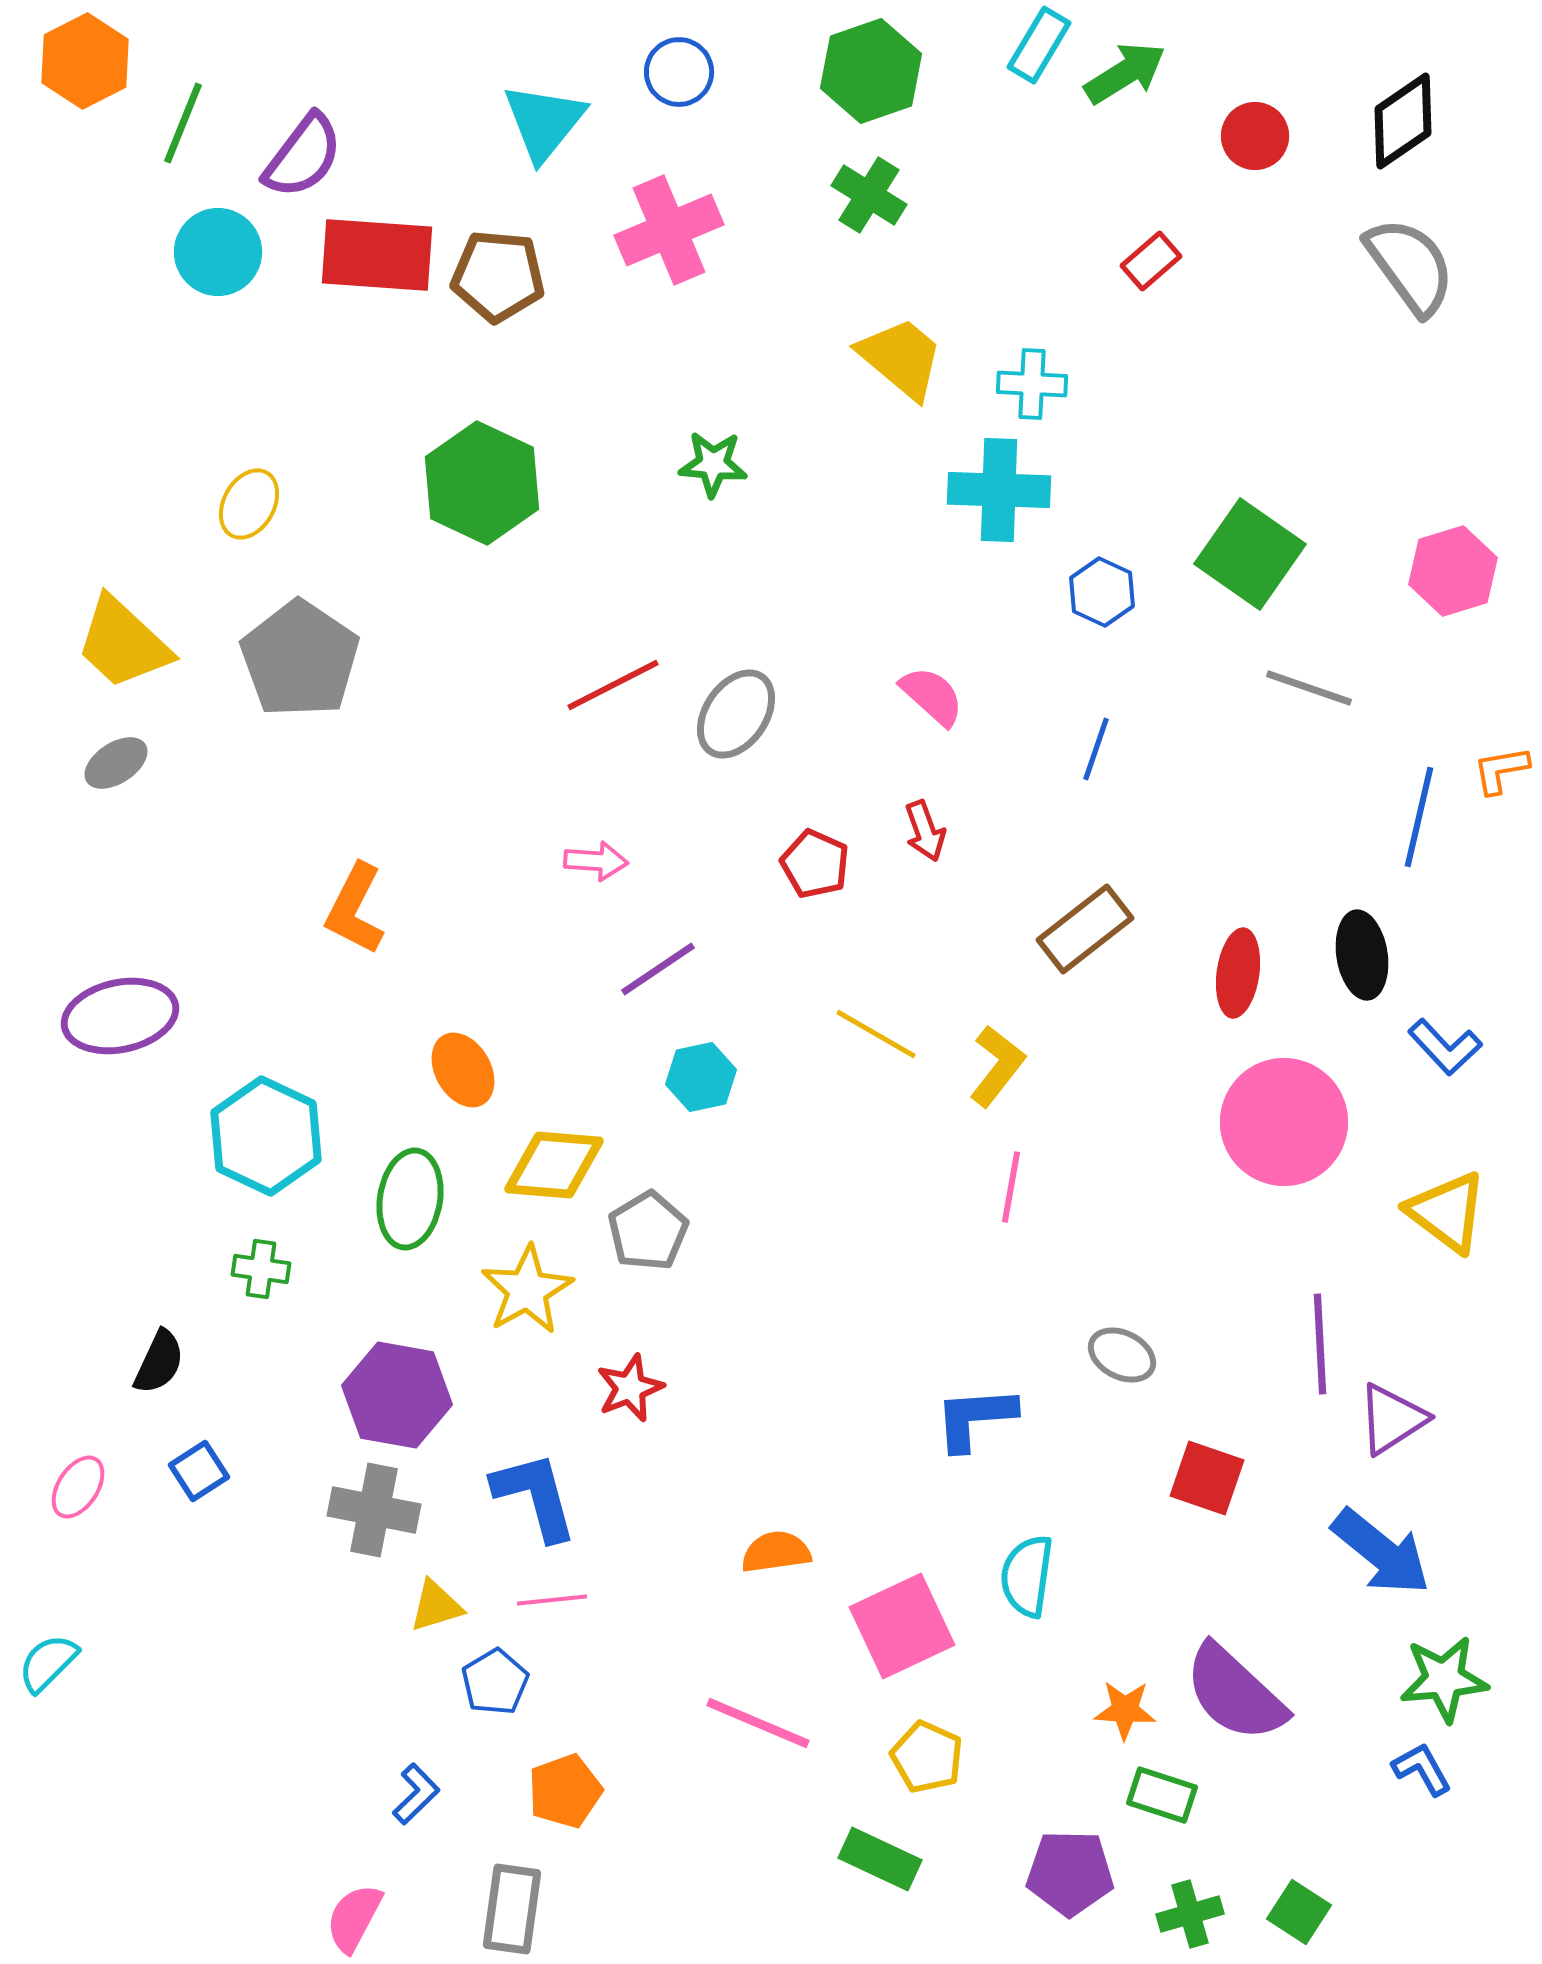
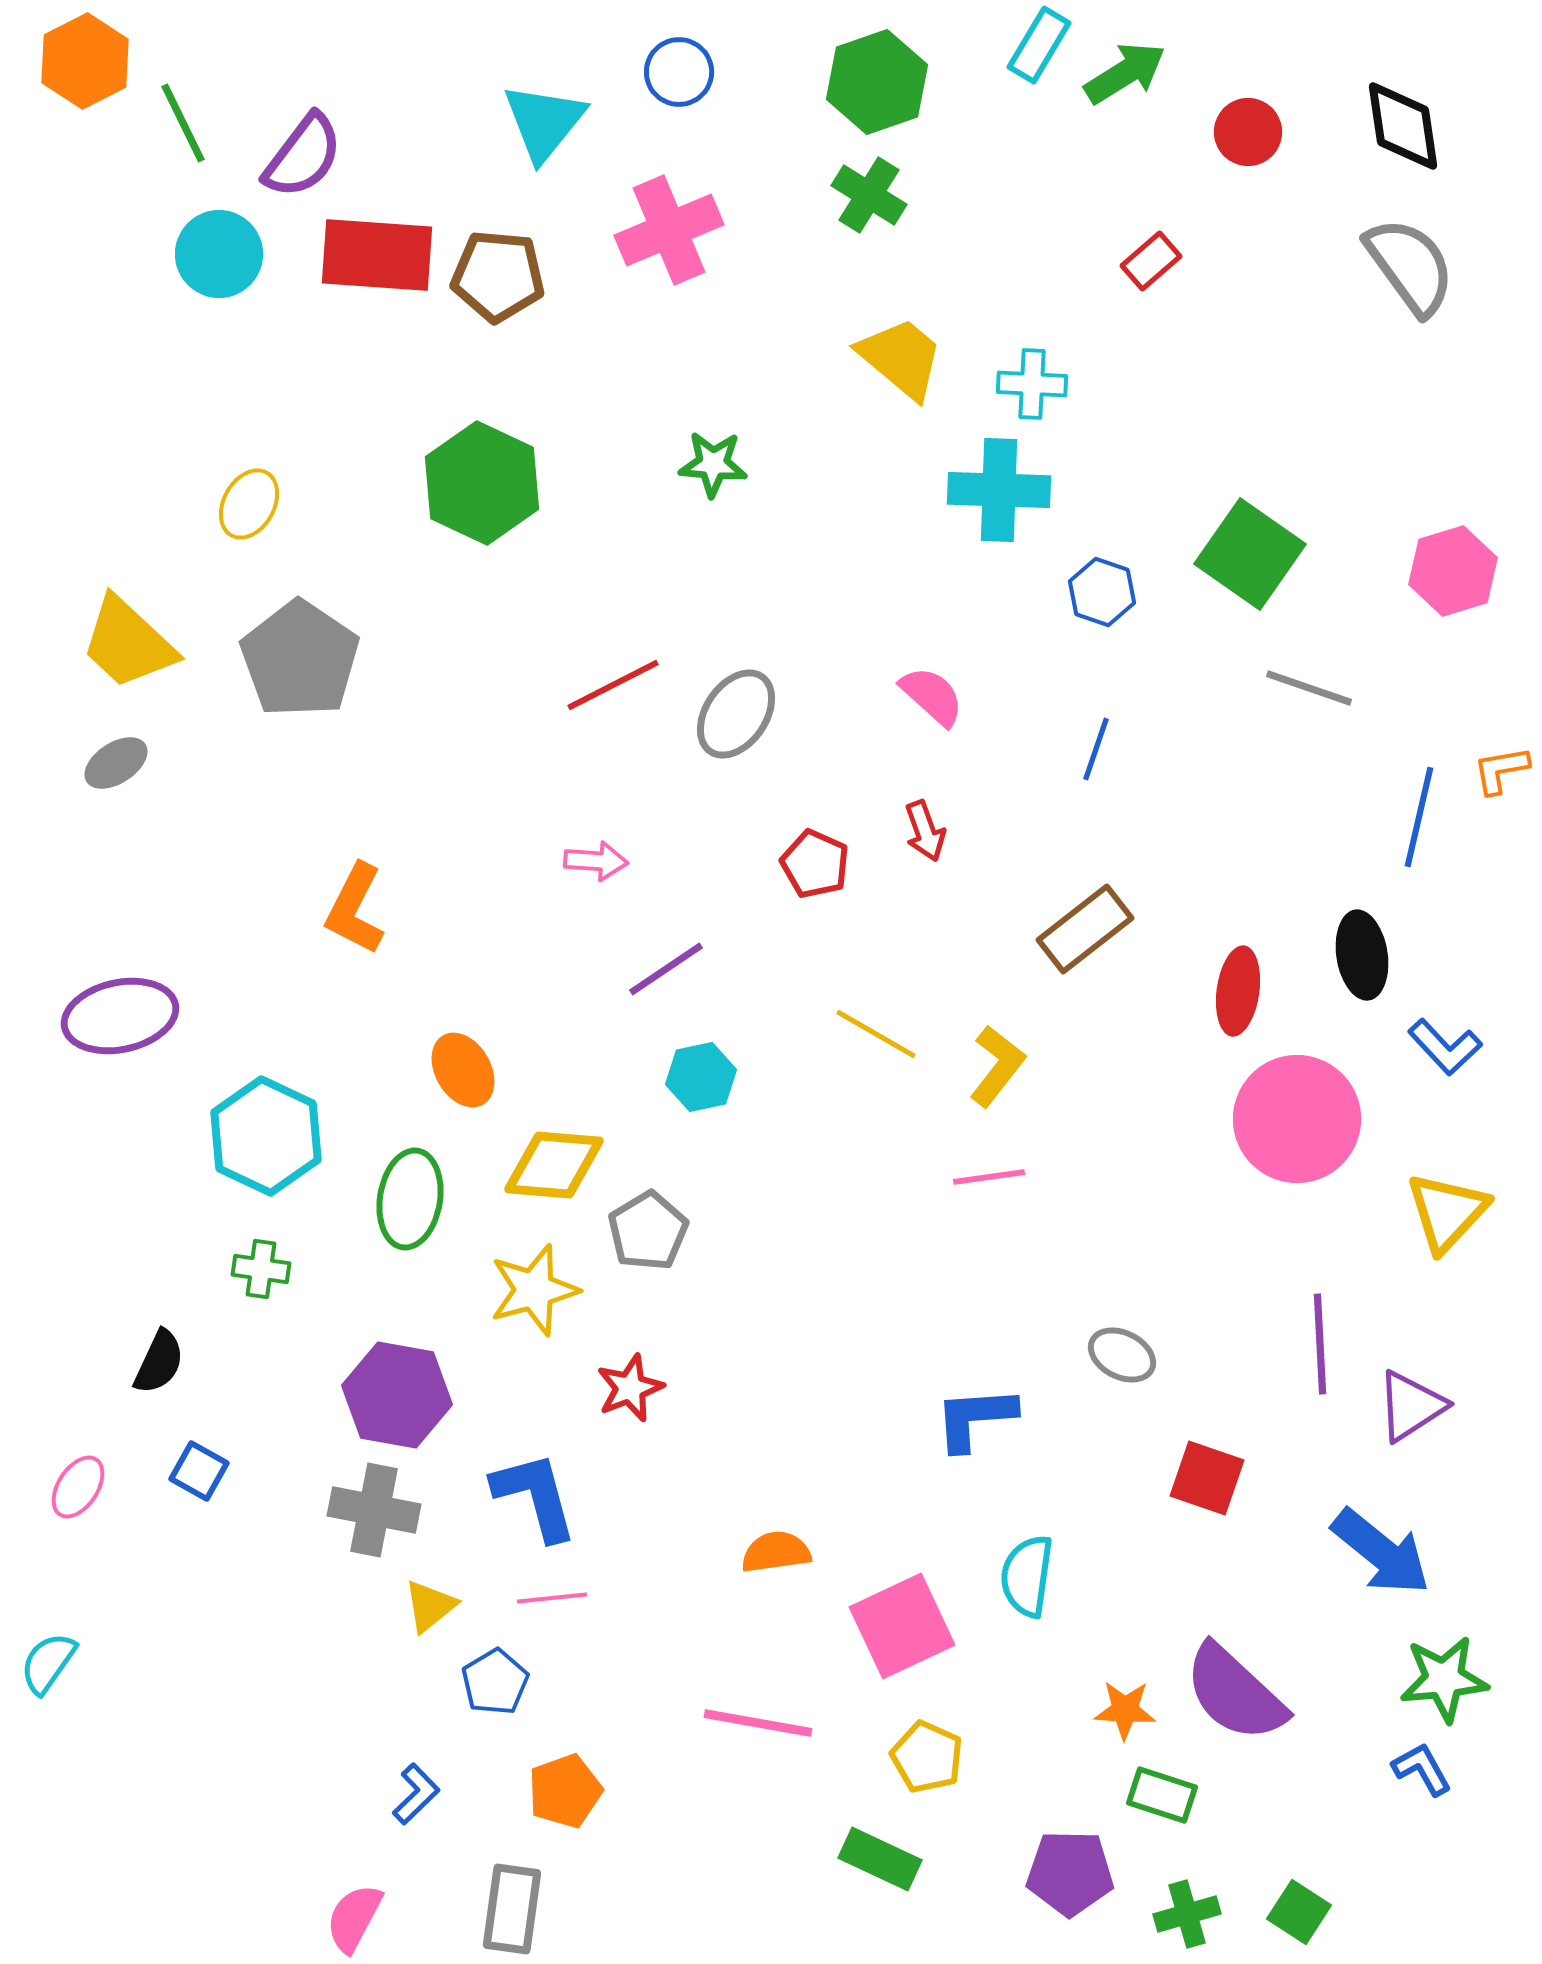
green hexagon at (871, 71): moved 6 px right, 11 px down
black diamond at (1403, 121): moved 5 px down; rotated 64 degrees counterclockwise
green line at (183, 123): rotated 48 degrees counterclockwise
red circle at (1255, 136): moved 7 px left, 4 px up
cyan circle at (218, 252): moved 1 px right, 2 px down
blue hexagon at (1102, 592): rotated 6 degrees counterclockwise
yellow trapezoid at (123, 643): moved 5 px right
purple line at (658, 969): moved 8 px right
red ellipse at (1238, 973): moved 18 px down
pink circle at (1284, 1122): moved 13 px right, 3 px up
pink line at (1011, 1187): moved 22 px left, 10 px up; rotated 72 degrees clockwise
yellow triangle at (1447, 1212): rotated 36 degrees clockwise
yellow star at (527, 1290): moved 7 px right; rotated 14 degrees clockwise
purple triangle at (1392, 1419): moved 19 px right, 13 px up
blue square at (199, 1471): rotated 28 degrees counterclockwise
pink line at (552, 1600): moved 2 px up
yellow triangle at (436, 1606): moved 6 px left; rotated 22 degrees counterclockwise
cyan semicircle at (48, 1663): rotated 10 degrees counterclockwise
pink line at (758, 1723): rotated 13 degrees counterclockwise
green cross at (1190, 1914): moved 3 px left
